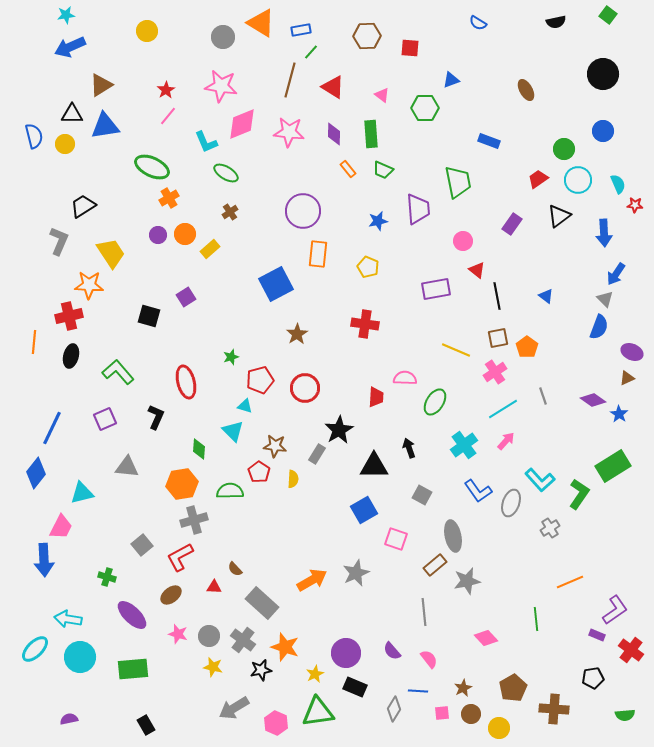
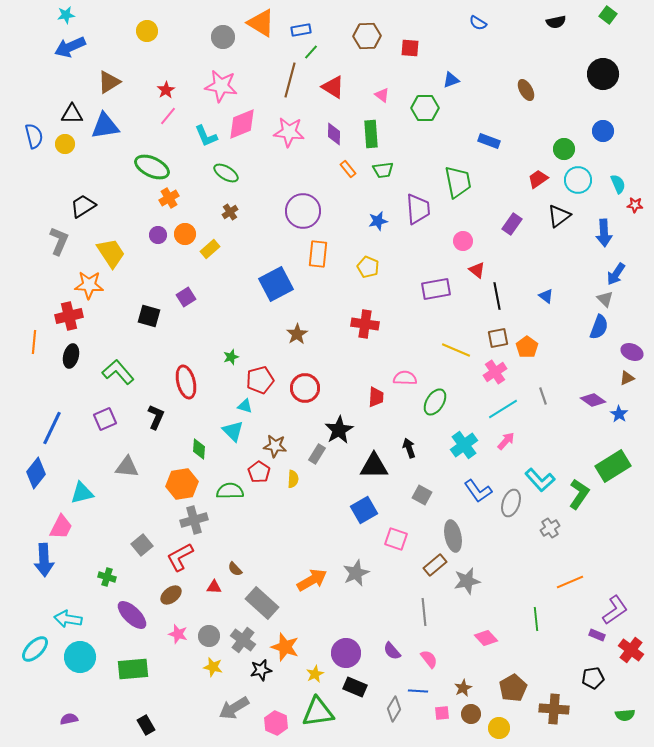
brown triangle at (101, 85): moved 8 px right, 3 px up
cyan L-shape at (206, 142): moved 6 px up
green trapezoid at (383, 170): rotated 30 degrees counterclockwise
